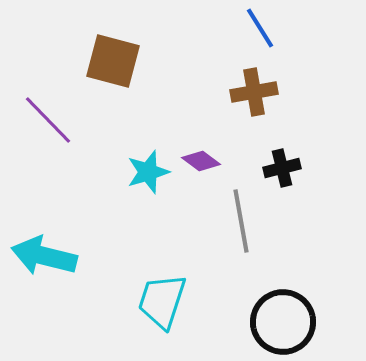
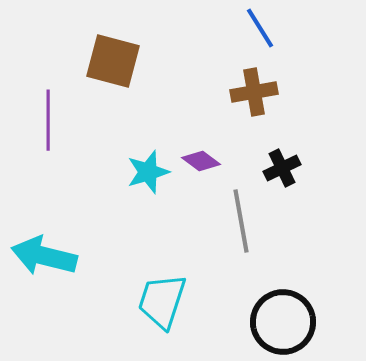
purple line: rotated 44 degrees clockwise
black cross: rotated 12 degrees counterclockwise
